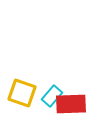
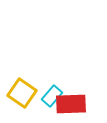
yellow square: rotated 16 degrees clockwise
